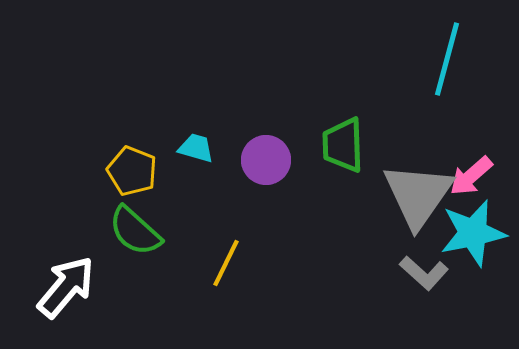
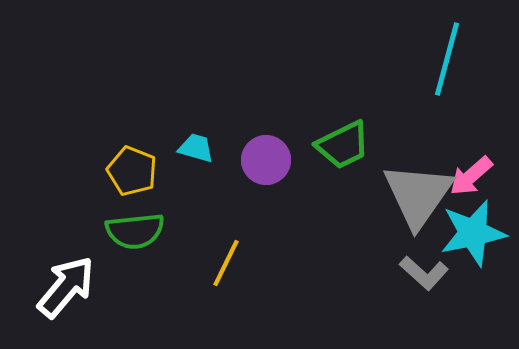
green trapezoid: rotated 114 degrees counterclockwise
green semicircle: rotated 48 degrees counterclockwise
